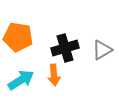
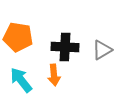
black cross: moved 1 px up; rotated 20 degrees clockwise
cyan arrow: rotated 96 degrees counterclockwise
